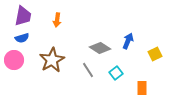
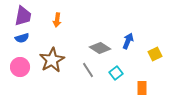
pink circle: moved 6 px right, 7 px down
